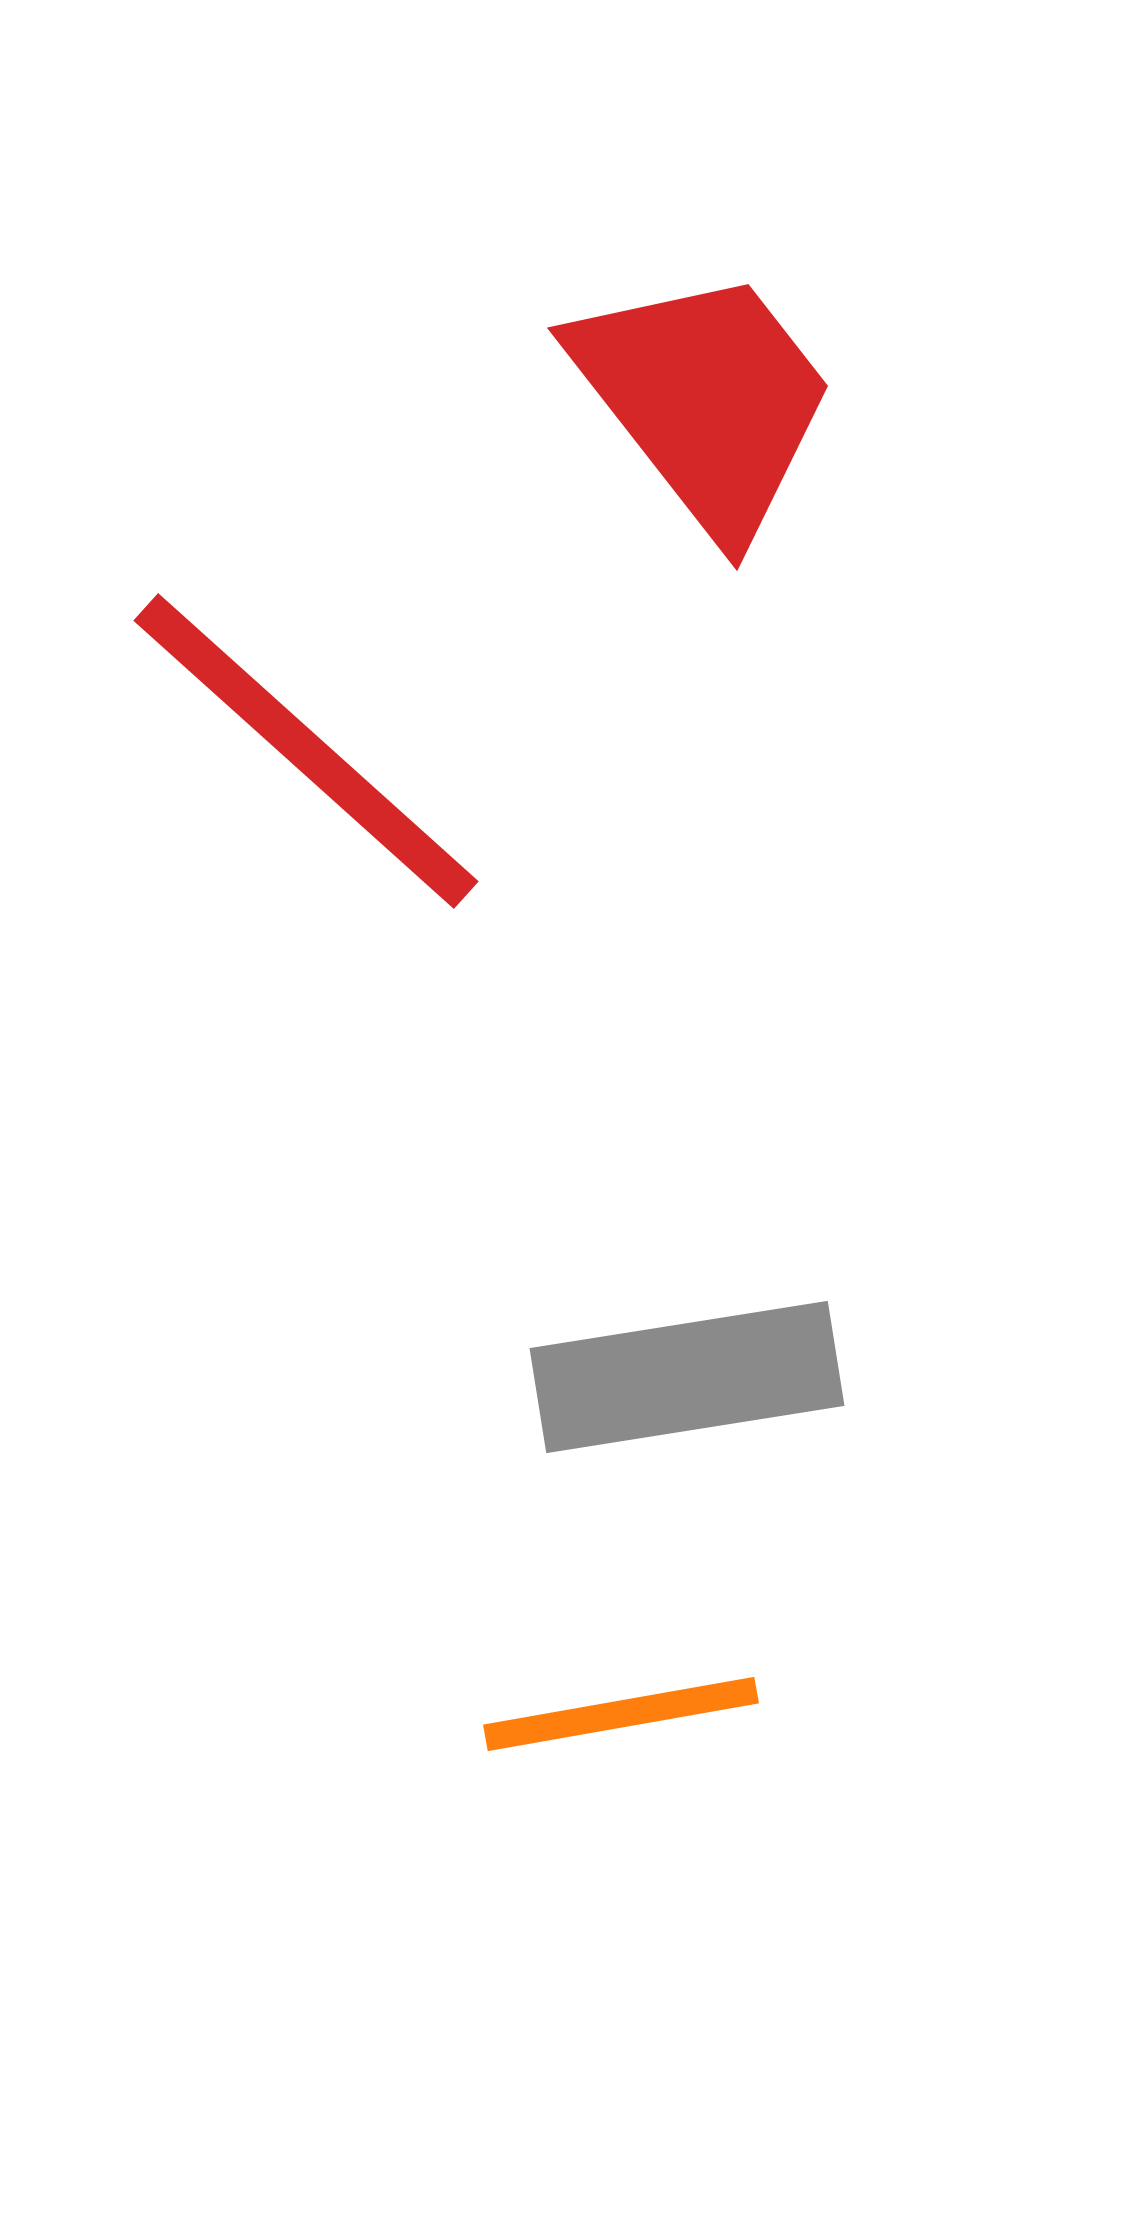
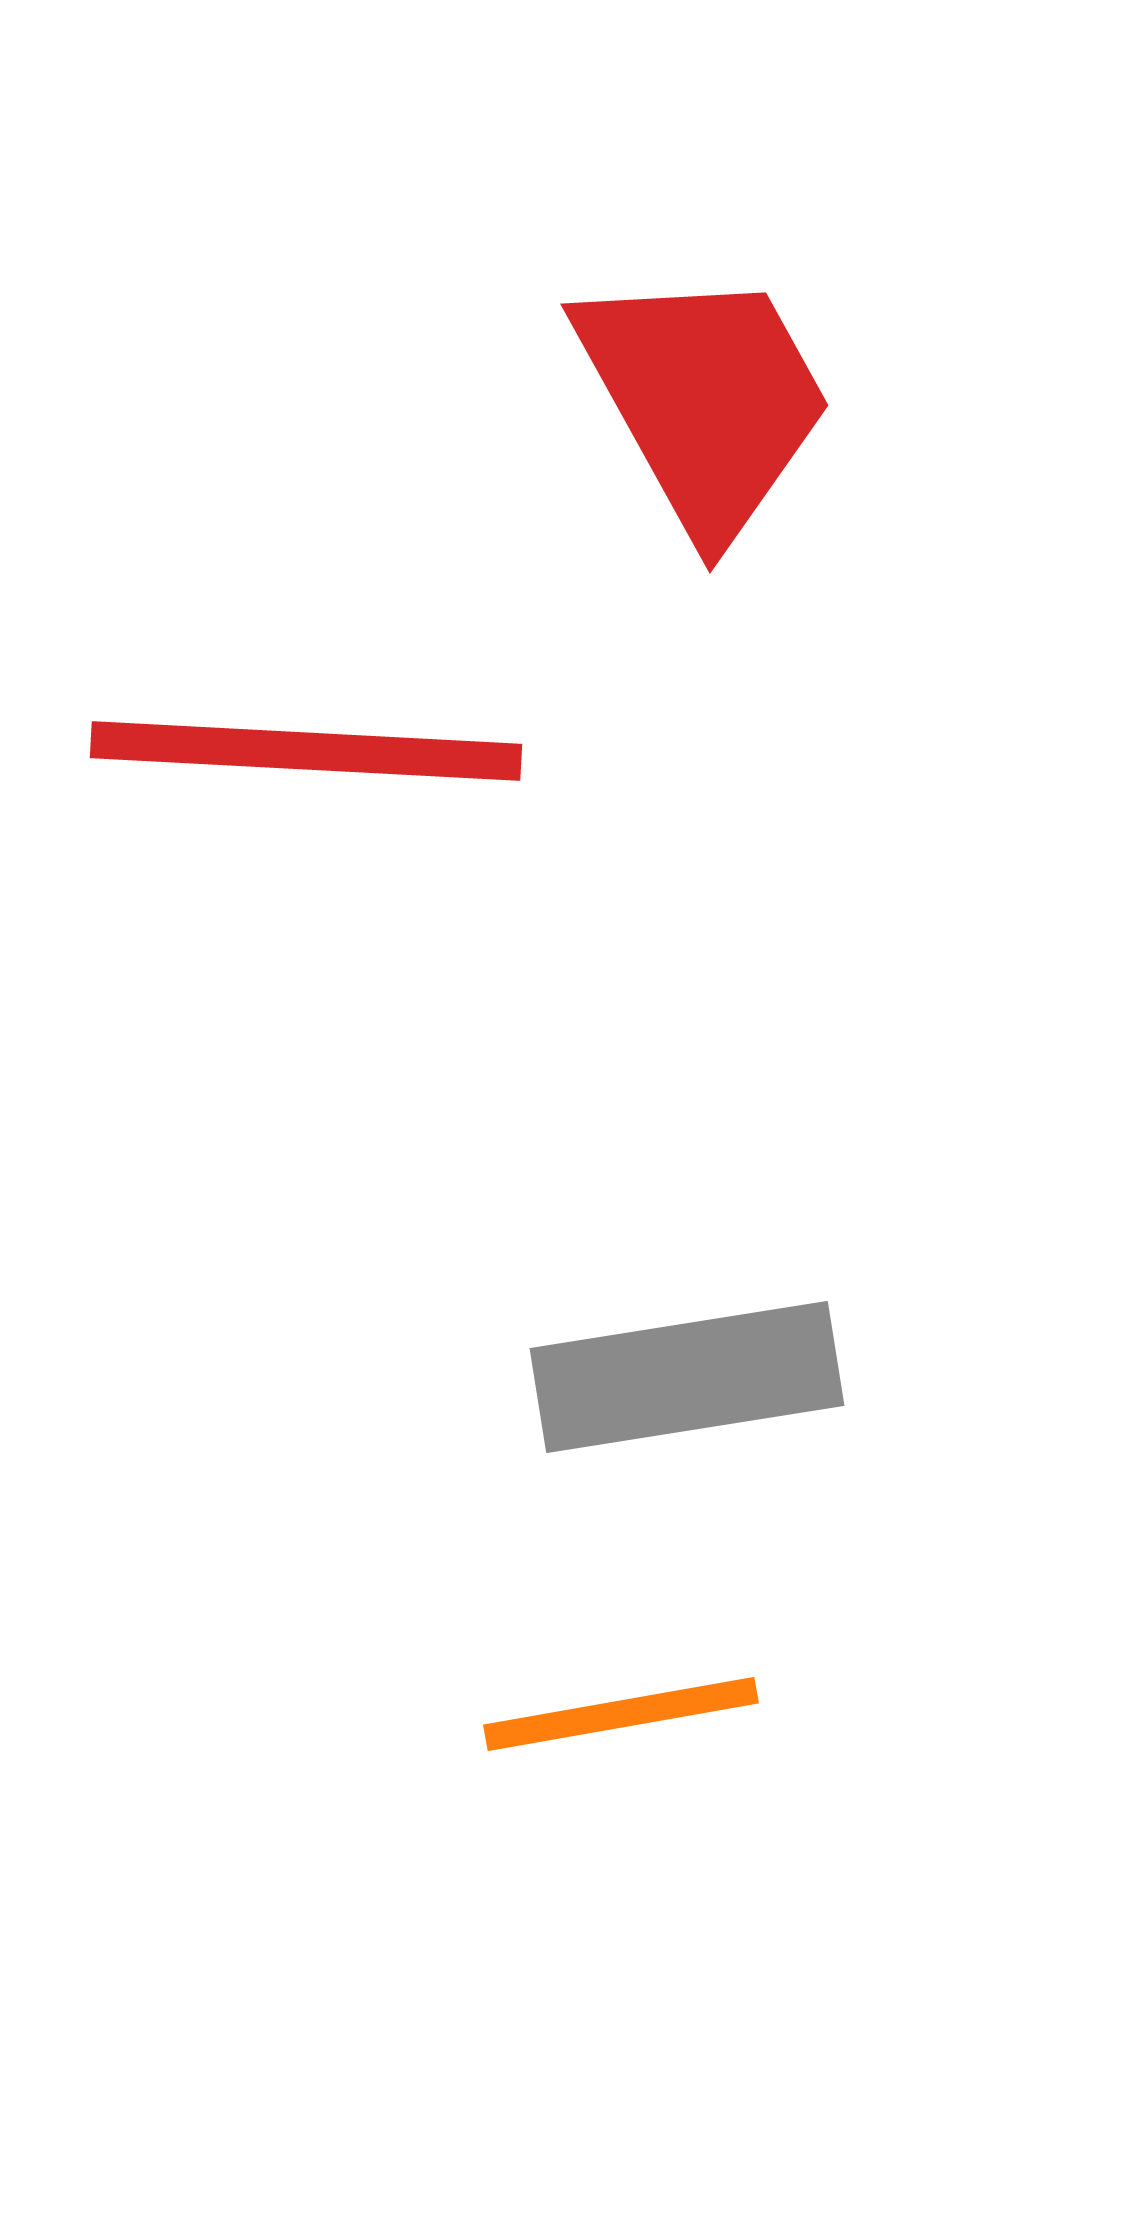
red trapezoid: rotated 9 degrees clockwise
red line: rotated 39 degrees counterclockwise
